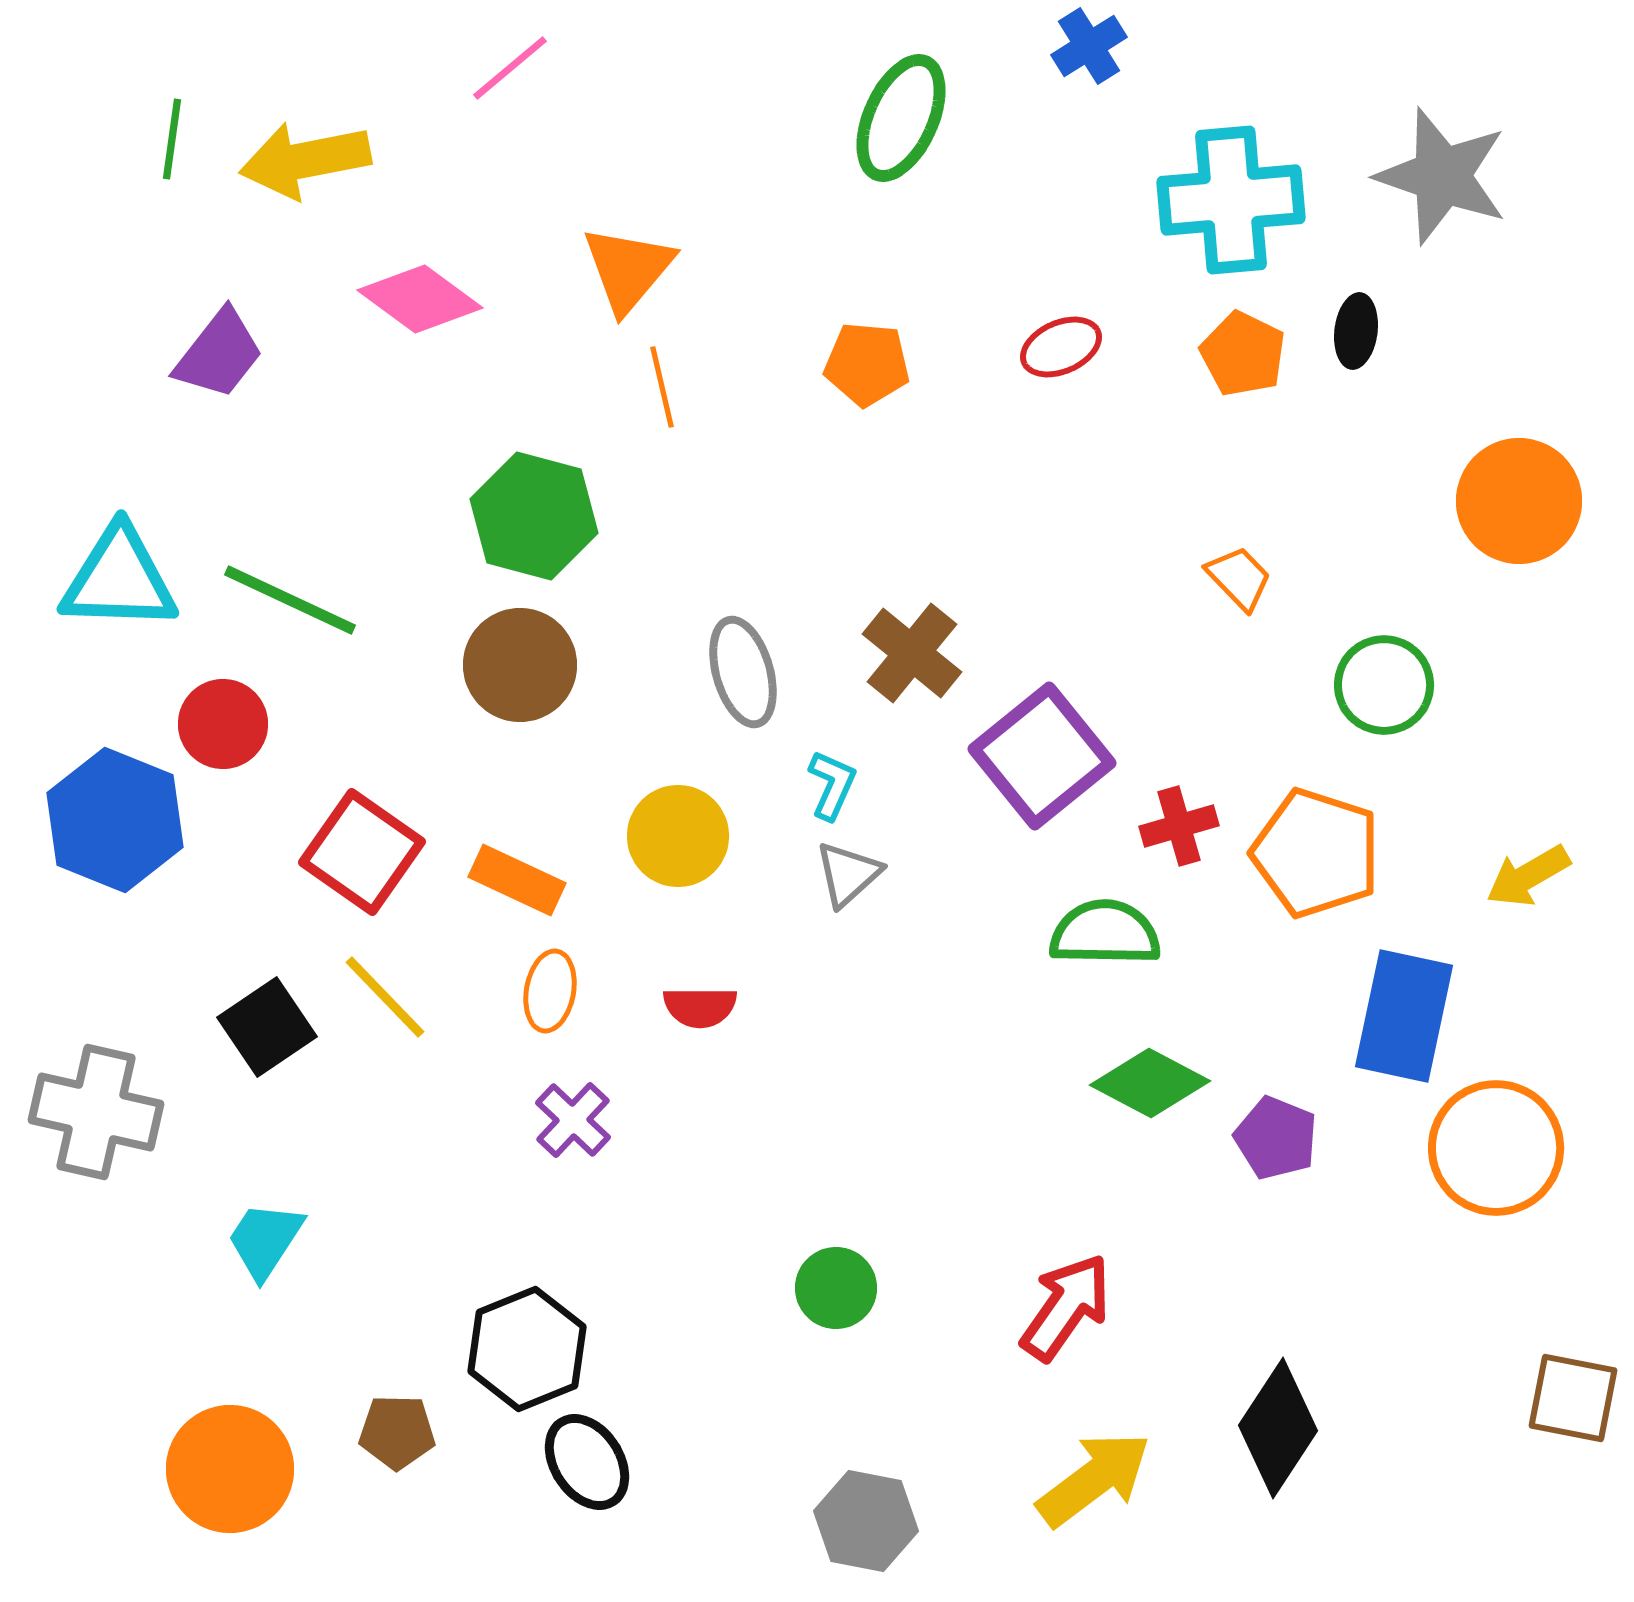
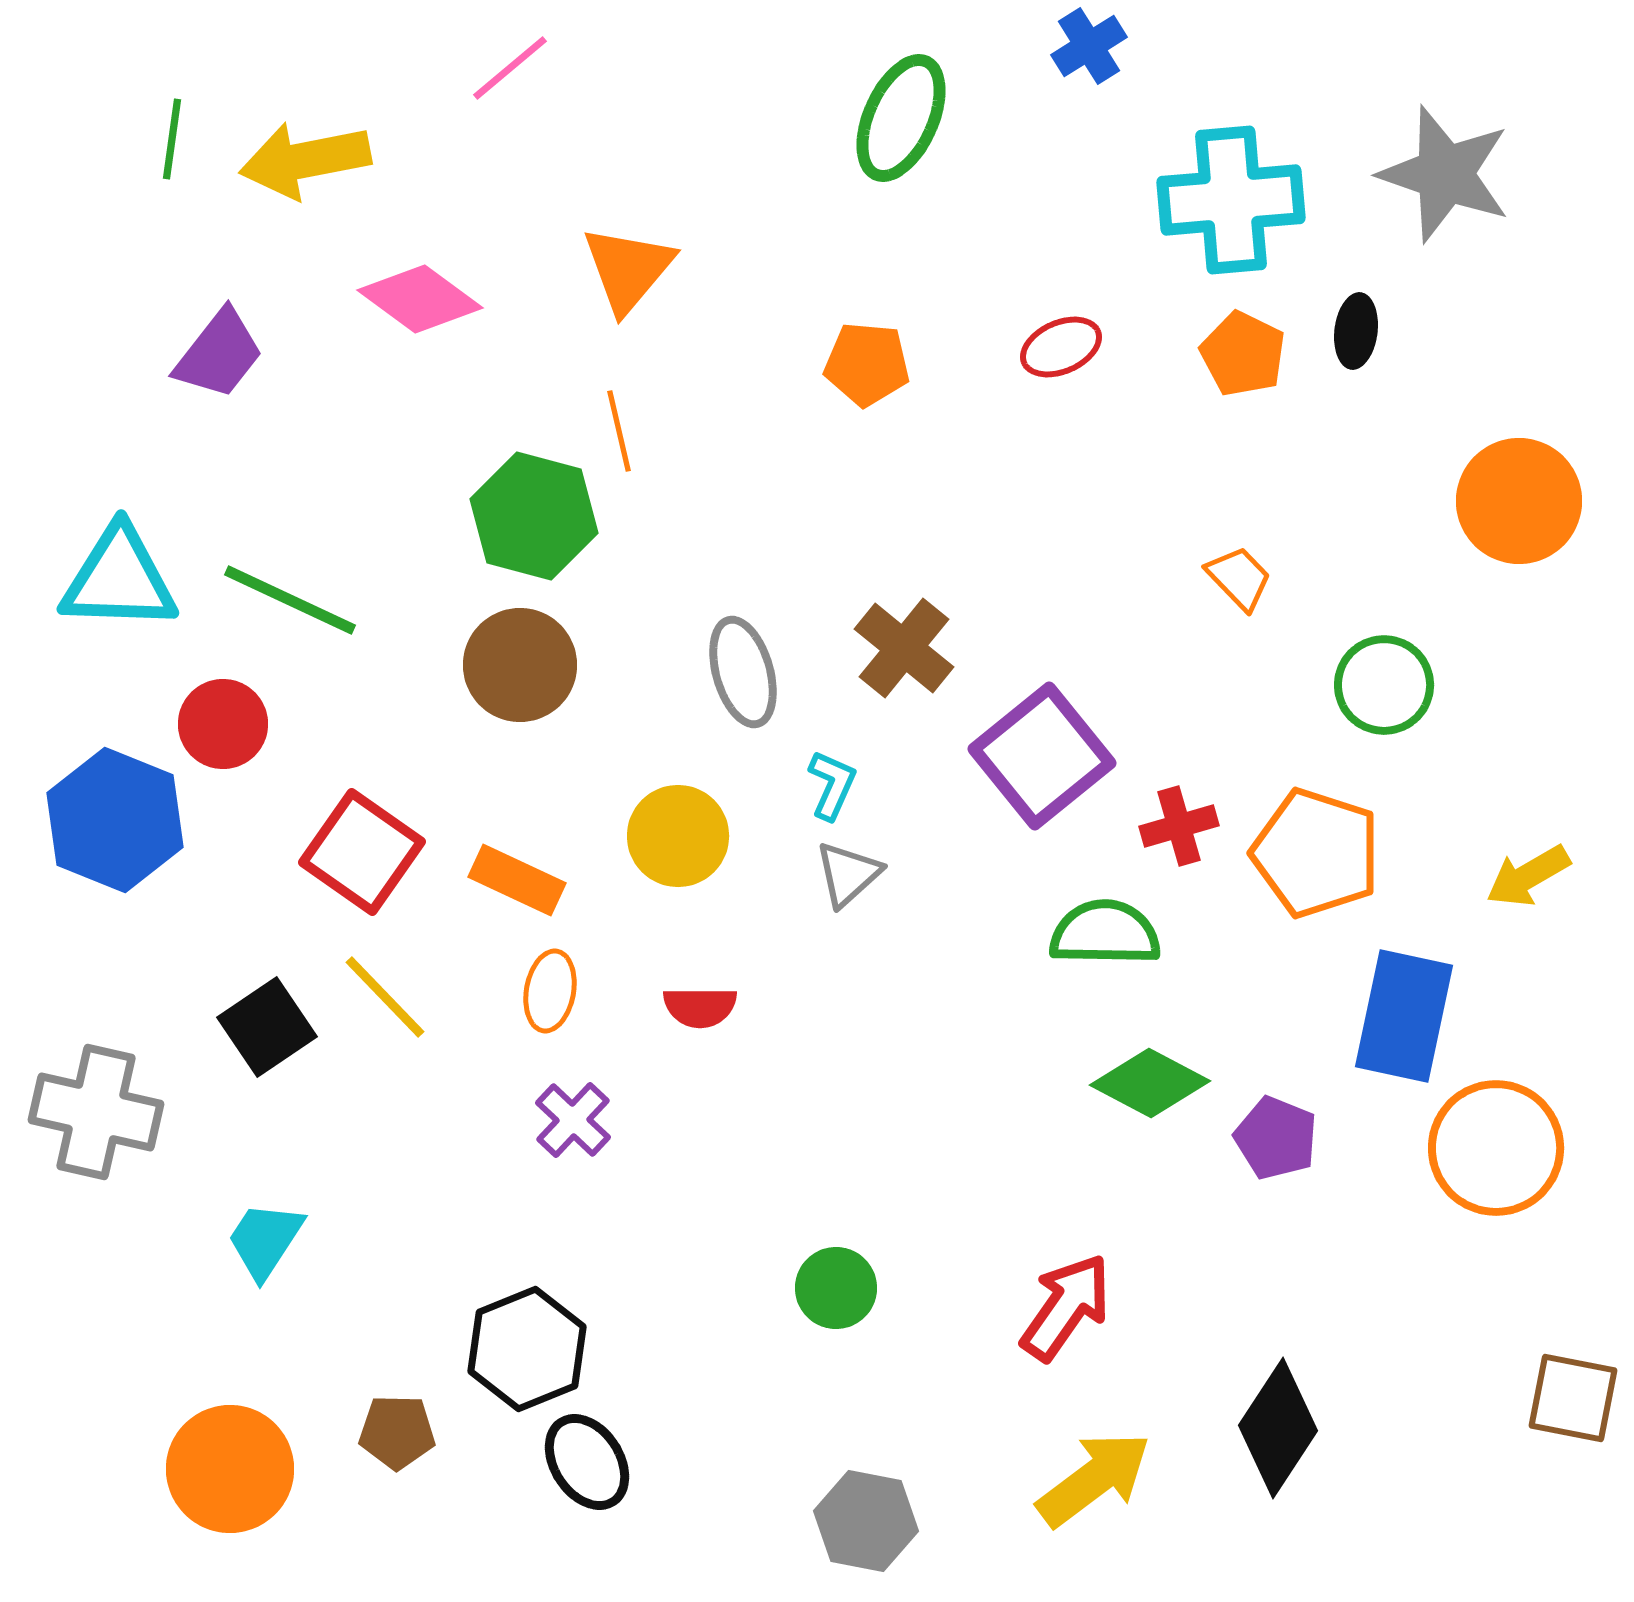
gray star at (1442, 176): moved 3 px right, 2 px up
orange line at (662, 387): moved 43 px left, 44 px down
brown cross at (912, 653): moved 8 px left, 5 px up
